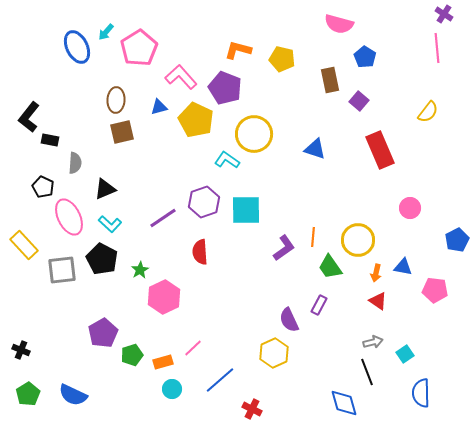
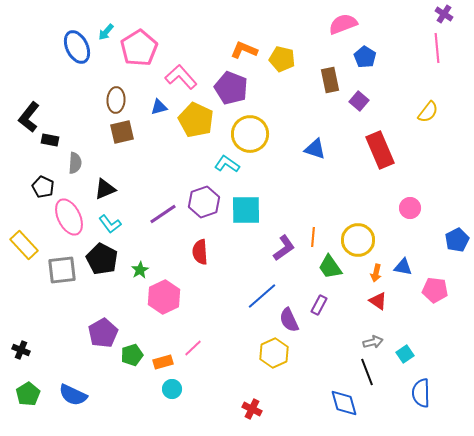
pink semicircle at (339, 24): moved 4 px right; rotated 144 degrees clockwise
orange L-shape at (238, 50): moved 6 px right; rotated 8 degrees clockwise
purple pentagon at (225, 88): moved 6 px right
yellow circle at (254, 134): moved 4 px left
cyan L-shape at (227, 160): moved 4 px down
purple line at (163, 218): moved 4 px up
cyan L-shape at (110, 224): rotated 10 degrees clockwise
blue line at (220, 380): moved 42 px right, 84 px up
